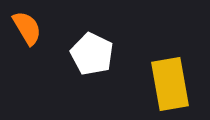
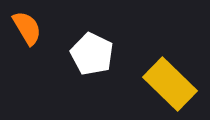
yellow rectangle: rotated 36 degrees counterclockwise
